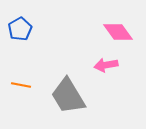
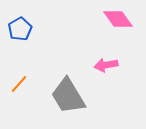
pink diamond: moved 13 px up
orange line: moved 2 px left, 1 px up; rotated 60 degrees counterclockwise
